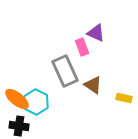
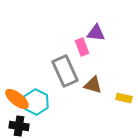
purple triangle: rotated 18 degrees counterclockwise
brown triangle: rotated 18 degrees counterclockwise
